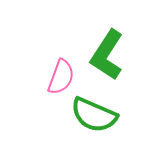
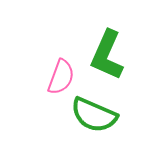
green L-shape: rotated 9 degrees counterclockwise
